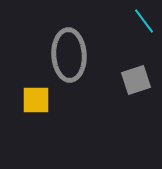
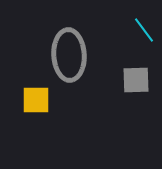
cyan line: moved 9 px down
gray square: rotated 16 degrees clockwise
